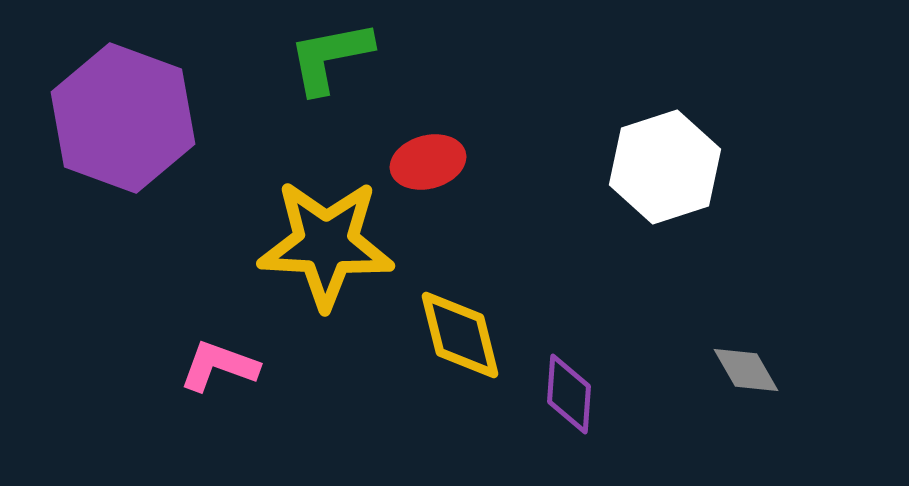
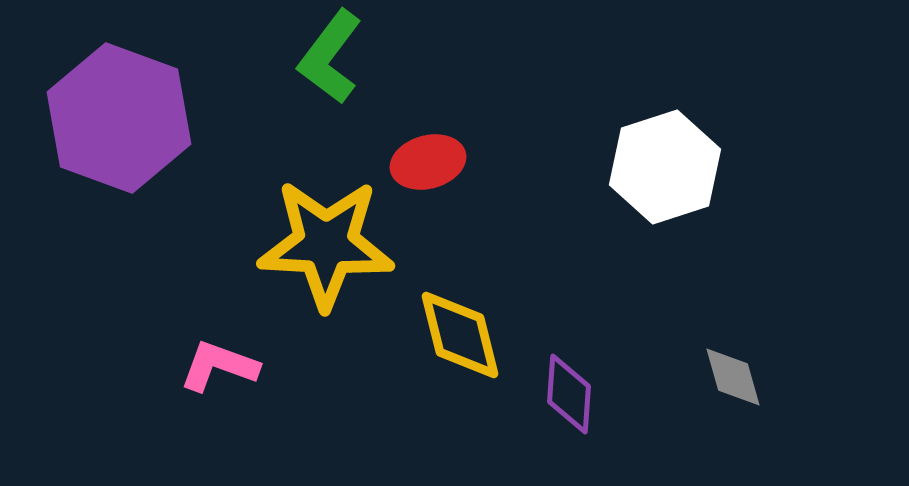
green L-shape: rotated 42 degrees counterclockwise
purple hexagon: moved 4 px left
gray diamond: moved 13 px left, 7 px down; rotated 14 degrees clockwise
